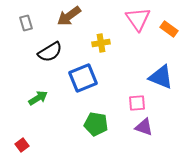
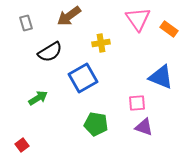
blue square: rotated 8 degrees counterclockwise
